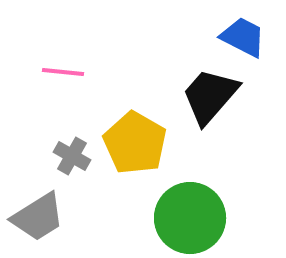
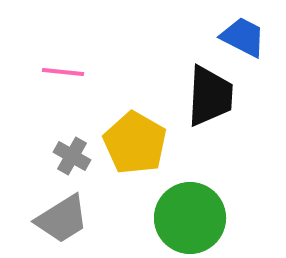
black trapezoid: rotated 142 degrees clockwise
gray trapezoid: moved 24 px right, 2 px down
